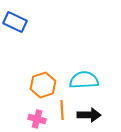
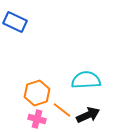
cyan semicircle: moved 2 px right
orange hexagon: moved 6 px left, 8 px down
orange line: rotated 48 degrees counterclockwise
black arrow: moved 1 px left; rotated 25 degrees counterclockwise
